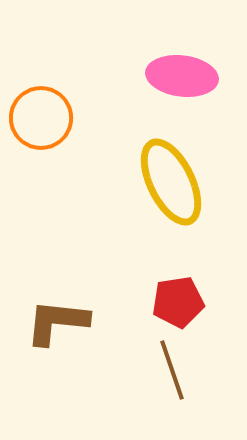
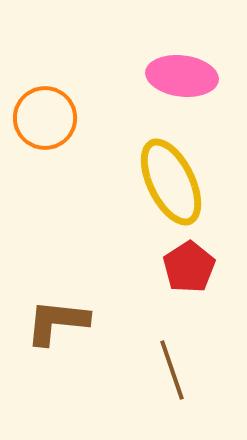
orange circle: moved 4 px right
red pentagon: moved 11 px right, 35 px up; rotated 24 degrees counterclockwise
